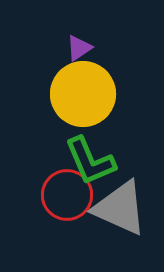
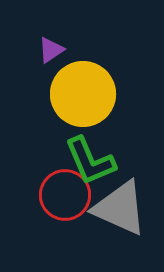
purple triangle: moved 28 px left, 2 px down
red circle: moved 2 px left
